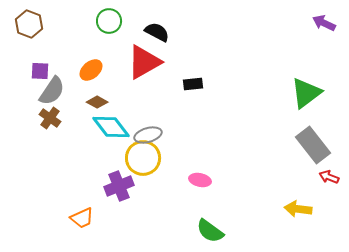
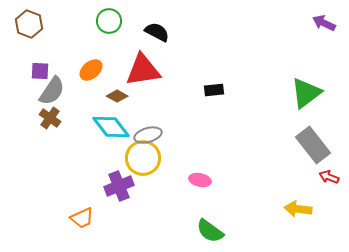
red triangle: moved 1 px left, 8 px down; rotated 21 degrees clockwise
black rectangle: moved 21 px right, 6 px down
brown diamond: moved 20 px right, 6 px up
